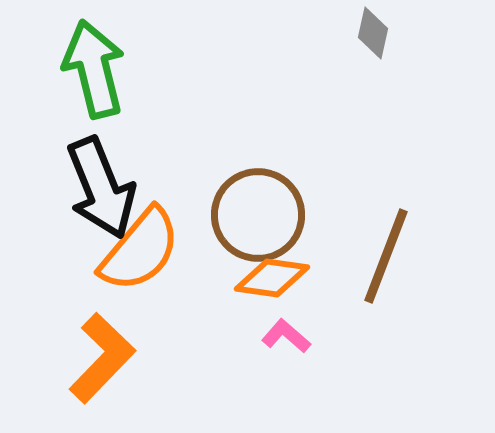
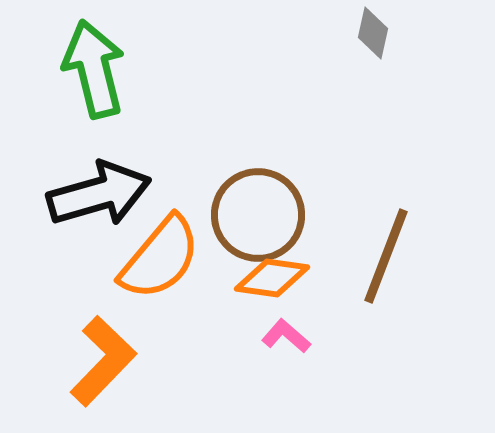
black arrow: moved 2 px left, 6 px down; rotated 84 degrees counterclockwise
orange semicircle: moved 20 px right, 8 px down
orange L-shape: moved 1 px right, 3 px down
